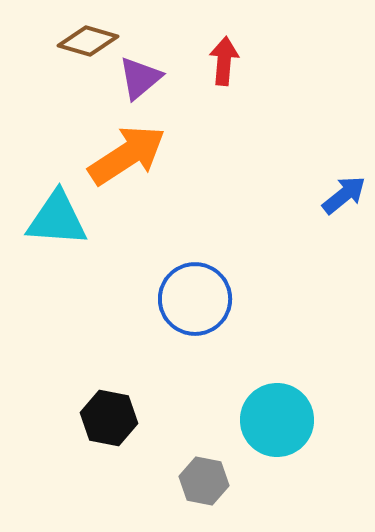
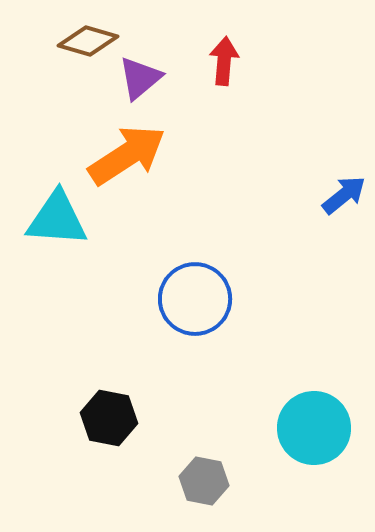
cyan circle: moved 37 px right, 8 px down
